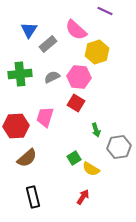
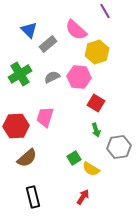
purple line: rotated 35 degrees clockwise
blue triangle: rotated 18 degrees counterclockwise
green cross: rotated 25 degrees counterclockwise
red square: moved 20 px right
